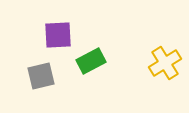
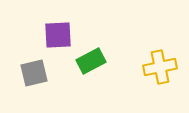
yellow cross: moved 5 px left, 4 px down; rotated 20 degrees clockwise
gray square: moved 7 px left, 3 px up
